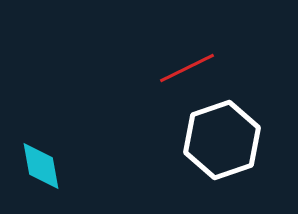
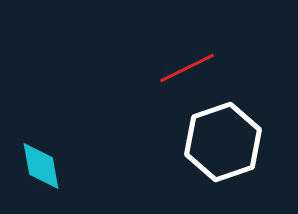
white hexagon: moved 1 px right, 2 px down
